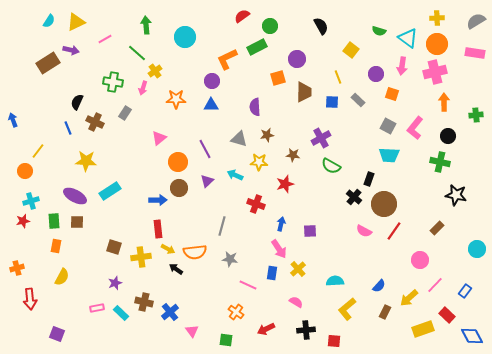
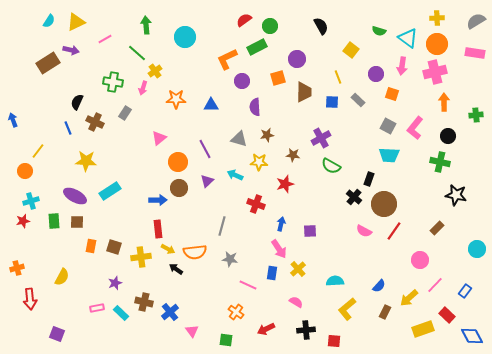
red semicircle at (242, 16): moved 2 px right, 4 px down
purple circle at (212, 81): moved 30 px right
orange rectangle at (56, 246): moved 35 px right
